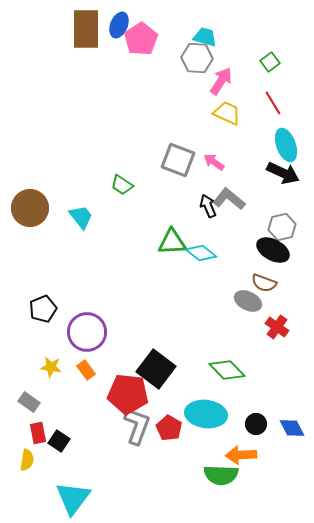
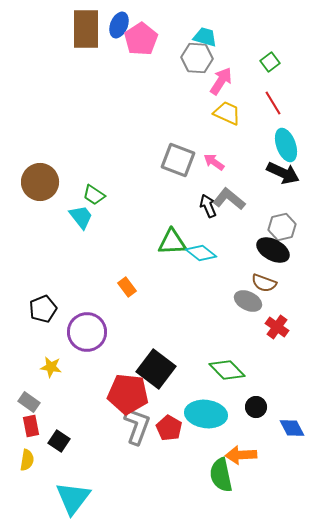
green trapezoid at (122, 185): moved 28 px left, 10 px down
brown circle at (30, 208): moved 10 px right, 26 px up
orange rectangle at (86, 370): moved 41 px right, 83 px up
black circle at (256, 424): moved 17 px up
red rectangle at (38, 433): moved 7 px left, 7 px up
green semicircle at (221, 475): rotated 76 degrees clockwise
